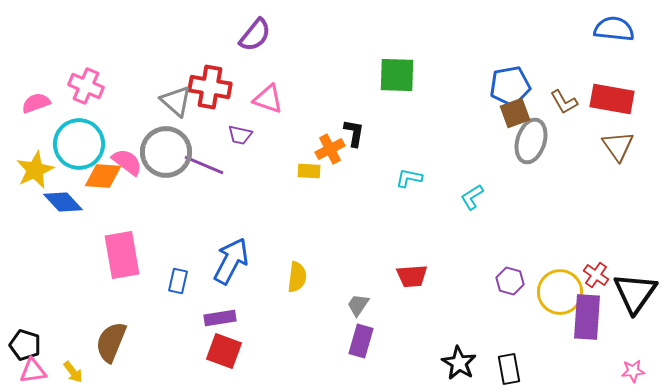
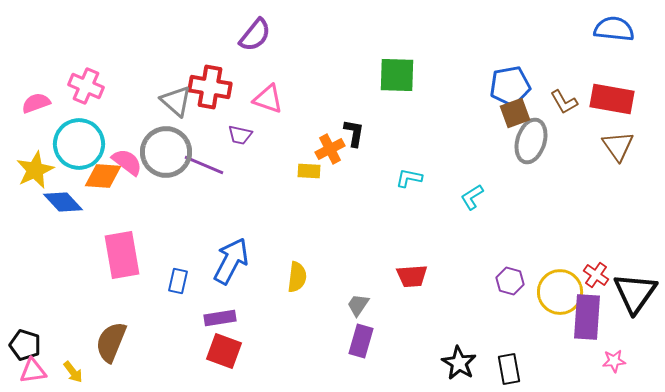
pink star at (633, 371): moved 19 px left, 10 px up
